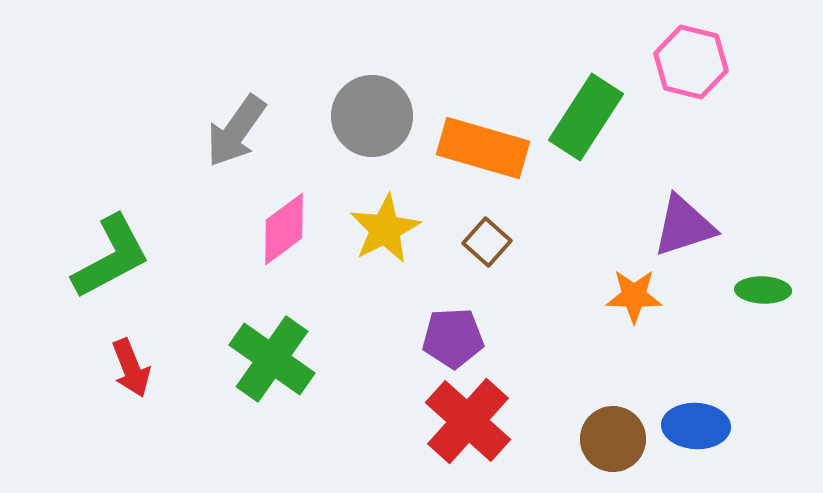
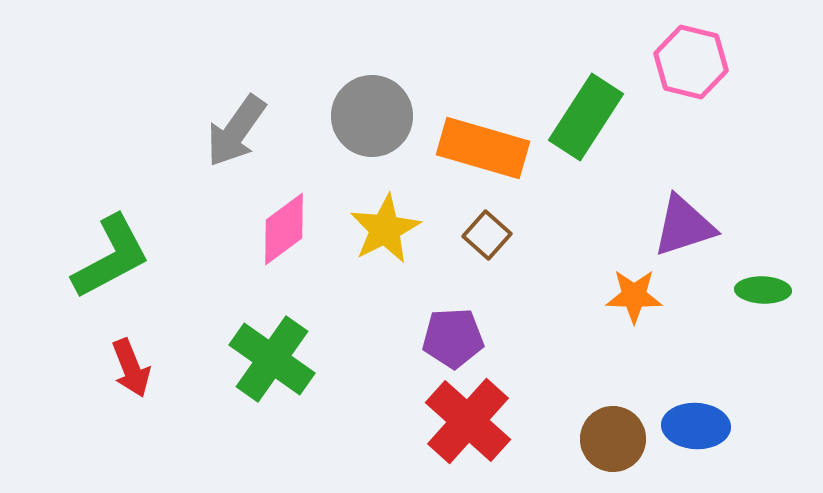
brown square: moved 7 px up
